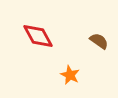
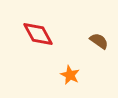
red diamond: moved 2 px up
